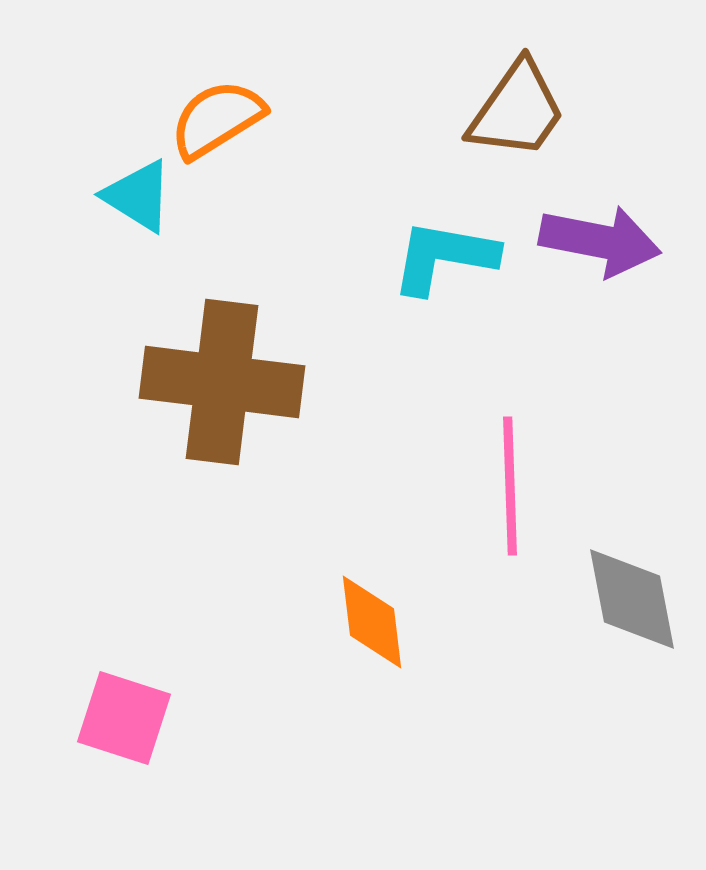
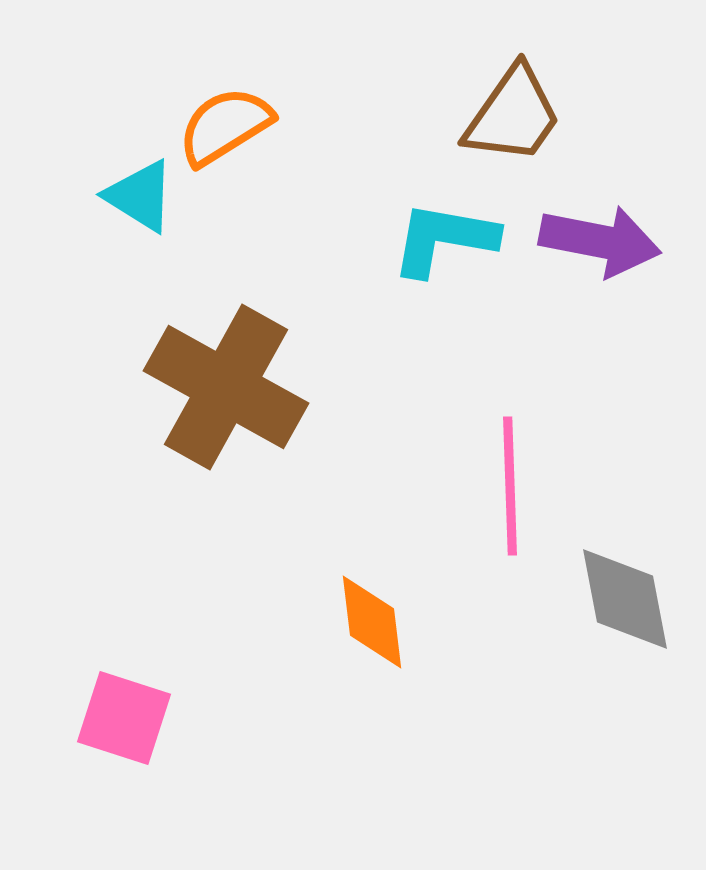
brown trapezoid: moved 4 px left, 5 px down
orange semicircle: moved 8 px right, 7 px down
cyan triangle: moved 2 px right
cyan L-shape: moved 18 px up
brown cross: moved 4 px right, 5 px down; rotated 22 degrees clockwise
gray diamond: moved 7 px left
